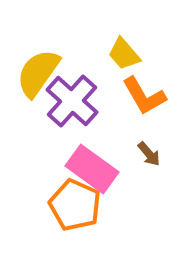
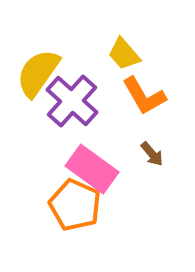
brown arrow: moved 3 px right
